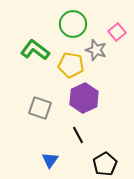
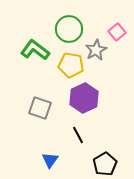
green circle: moved 4 px left, 5 px down
gray star: rotated 25 degrees clockwise
